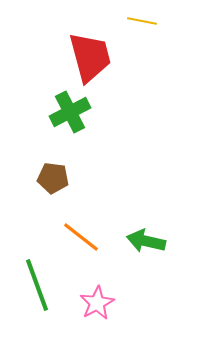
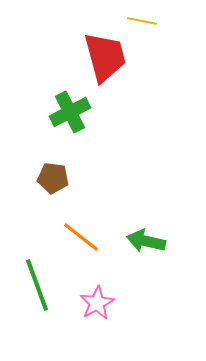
red trapezoid: moved 15 px right
